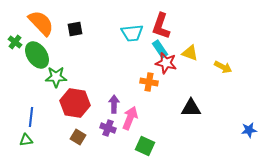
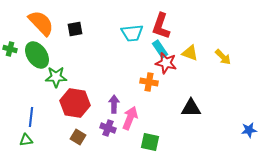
green cross: moved 5 px left, 7 px down; rotated 24 degrees counterclockwise
yellow arrow: moved 10 px up; rotated 18 degrees clockwise
green square: moved 5 px right, 4 px up; rotated 12 degrees counterclockwise
